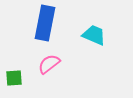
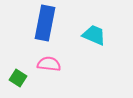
pink semicircle: rotated 45 degrees clockwise
green square: moved 4 px right; rotated 36 degrees clockwise
